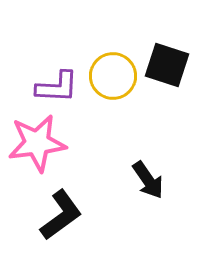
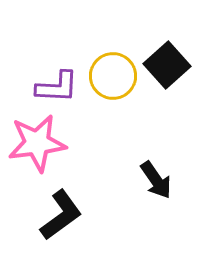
black square: rotated 30 degrees clockwise
black arrow: moved 8 px right
